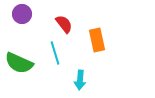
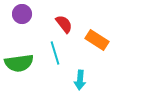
orange rectangle: rotated 45 degrees counterclockwise
green semicircle: rotated 32 degrees counterclockwise
